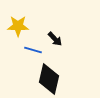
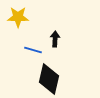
yellow star: moved 9 px up
black arrow: rotated 133 degrees counterclockwise
